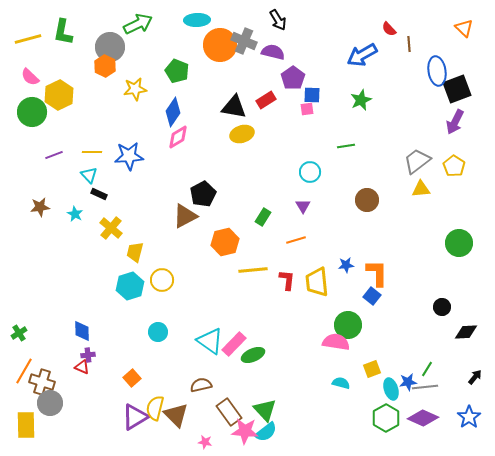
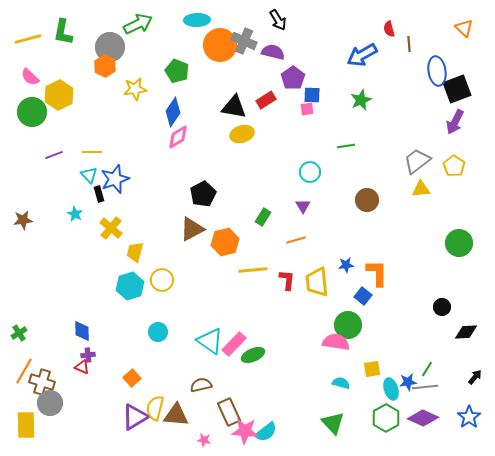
red semicircle at (389, 29): rotated 28 degrees clockwise
blue star at (129, 156): moved 14 px left, 23 px down; rotated 16 degrees counterclockwise
black rectangle at (99, 194): rotated 49 degrees clockwise
brown star at (40, 207): moved 17 px left, 13 px down
brown triangle at (185, 216): moved 7 px right, 13 px down
blue square at (372, 296): moved 9 px left
yellow square at (372, 369): rotated 12 degrees clockwise
green triangle at (265, 410): moved 68 px right, 13 px down
brown rectangle at (229, 412): rotated 12 degrees clockwise
brown triangle at (176, 415): rotated 40 degrees counterclockwise
pink star at (205, 442): moved 1 px left, 2 px up
